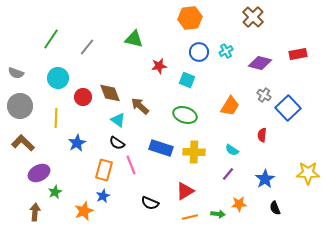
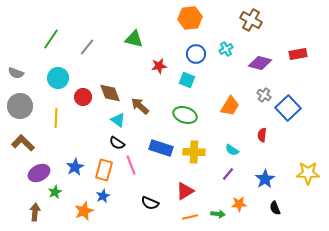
brown cross at (253, 17): moved 2 px left, 3 px down; rotated 15 degrees counterclockwise
cyan cross at (226, 51): moved 2 px up
blue circle at (199, 52): moved 3 px left, 2 px down
blue star at (77, 143): moved 2 px left, 24 px down
